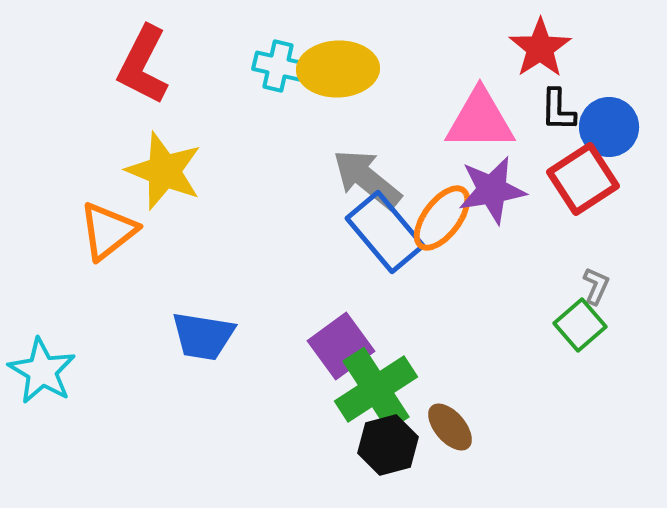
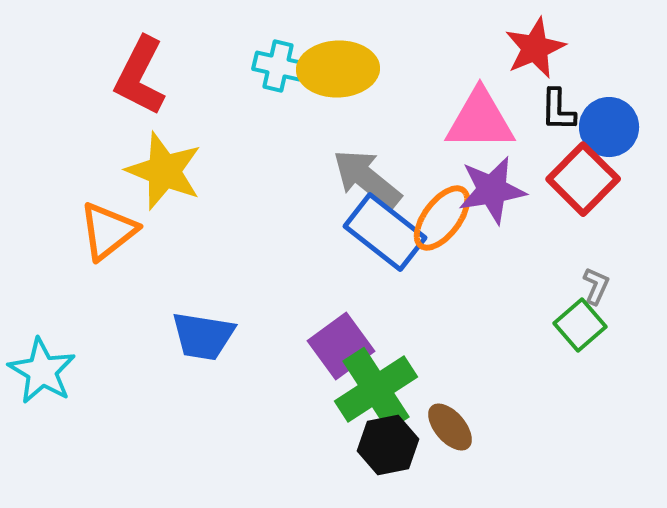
red star: moved 5 px left; rotated 10 degrees clockwise
red L-shape: moved 3 px left, 11 px down
red square: rotated 12 degrees counterclockwise
blue rectangle: rotated 12 degrees counterclockwise
black hexagon: rotated 4 degrees clockwise
